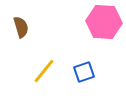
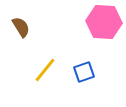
brown semicircle: rotated 15 degrees counterclockwise
yellow line: moved 1 px right, 1 px up
